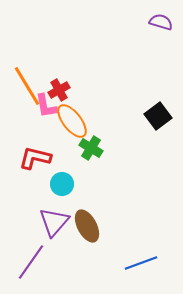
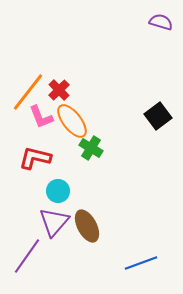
orange line: moved 1 px right, 6 px down; rotated 69 degrees clockwise
red cross: rotated 15 degrees counterclockwise
pink L-shape: moved 5 px left, 11 px down; rotated 12 degrees counterclockwise
cyan circle: moved 4 px left, 7 px down
purple line: moved 4 px left, 6 px up
